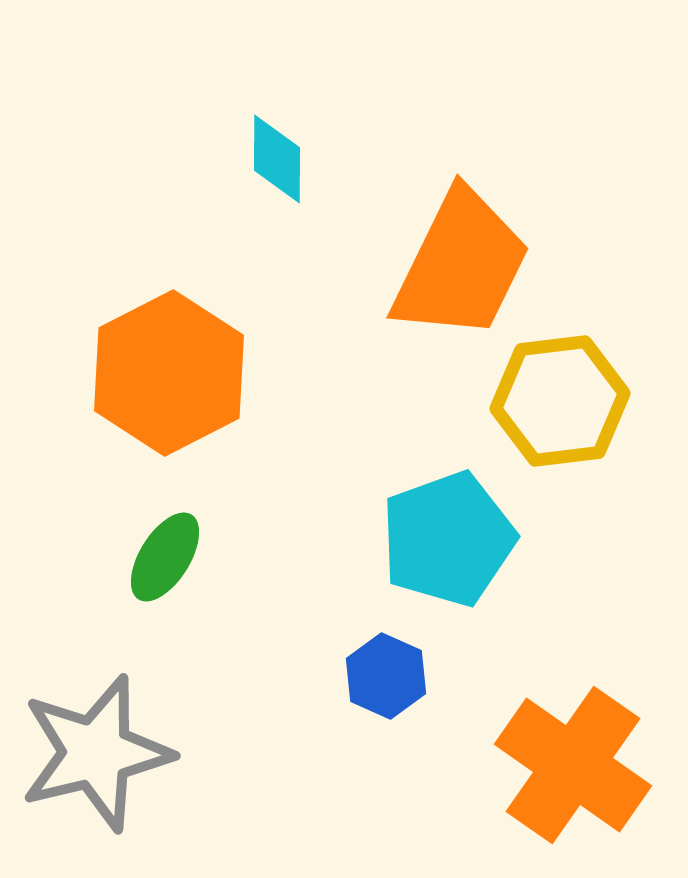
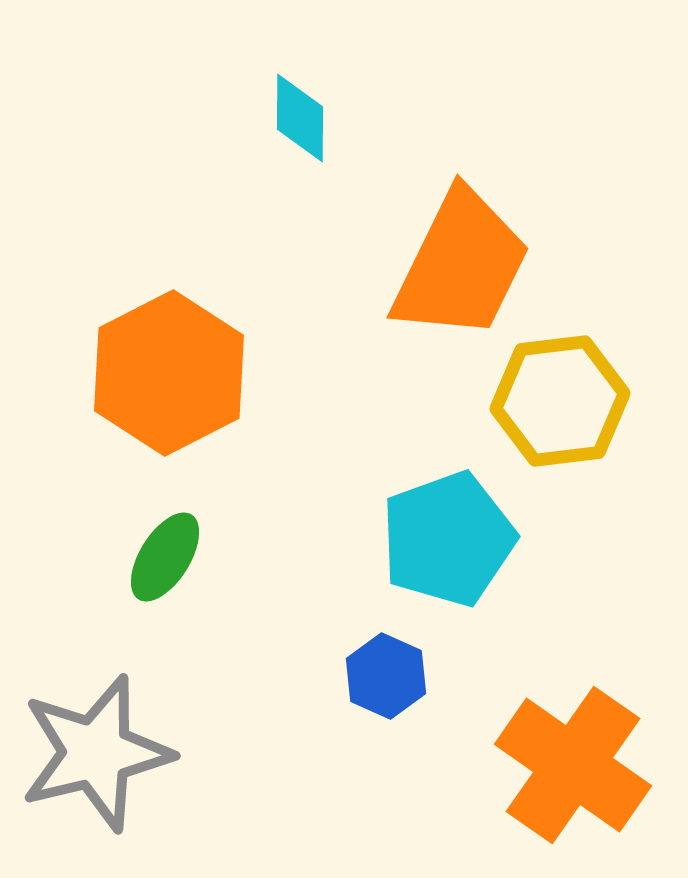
cyan diamond: moved 23 px right, 41 px up
